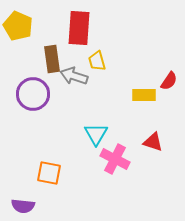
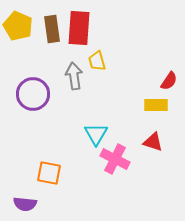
brown rectangle: moved 30 px up
gray arrow: rotated 64 degrees clockwise
yellow rectangle: moved 12 px right, 10 px down
purple semicircle: moved 2 px right, 2 px up
